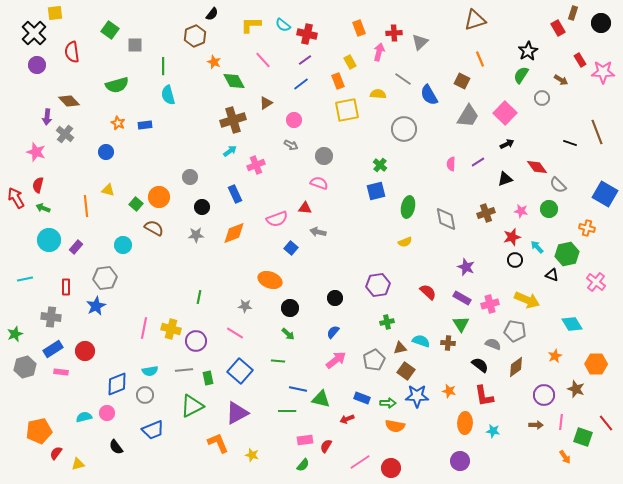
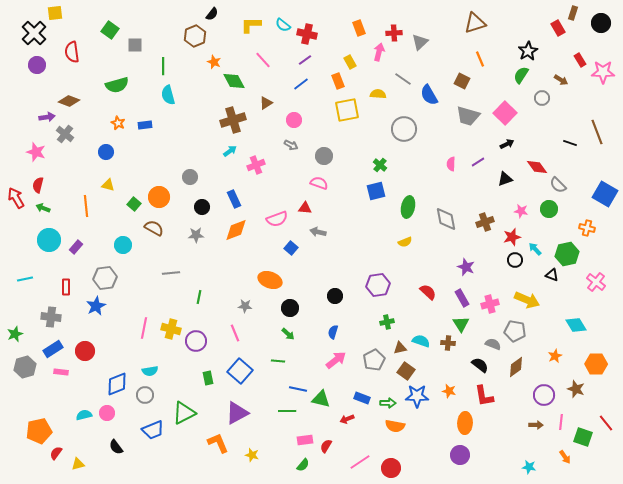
brown triangle at (475, 20): moved 3 px down
brown diamond at (69, 101): rotated 25 degrees counterclockwise
gray trapezoid at (468, 116): rotated 75 degrees clockwise
purple arrow at (47, 117): rotated 105 degrees counterclockwise
yellow triangle at (108, 190): moved 5 px up
blue rectangle at (235, 194): moved 1 px left, 5 px down
green square at (136, 204): moved 2 px left
brown cross at (486, 213): moved 1 px left, 9 px down
orange diamond at (234, 233): moved 2 px right, 3 px up
cyan arrow at (537, 247): moved 2 px left, 2 px down
black circle at (335, 298): moved 2 px up
purple rectangle at (462, 298): rotated 30 degrees clockwise
cyan diamond at (572, 324): moved 4 px right, 1 px down
blue semicircle at (333, 332): rotated 24 degrees counterclockwise
pink line at (235, 333): rotated 36 degrees clockwise
gray line at (184, 370): moved 13 px left, 97 px up
green triangle at (192, 406): moved 8 px left, 7 px down
cyan semicircle at (84, 417): moved 2 px up
cyan star at (493, 431): moved 36 px right, 36 px down
purple circle at (460, 461): moved 6 px up
